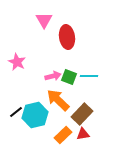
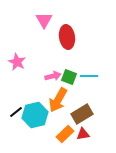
orange arrow: rotated 105 degrees counterclockwise
brown rectangle: rotated 15 degrees clockwise
orange rectangle: moved 2 px right, 1 px up
